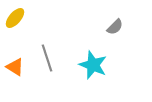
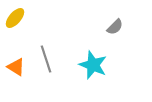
gray line: moved 1 px left, 1 px down
orange triangle: moved 1 px right
